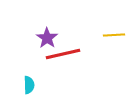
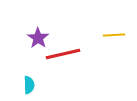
purple star: moved 9 px left
